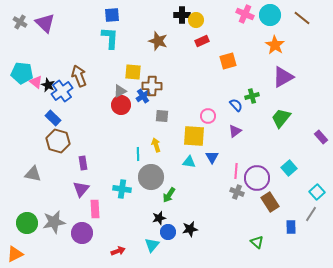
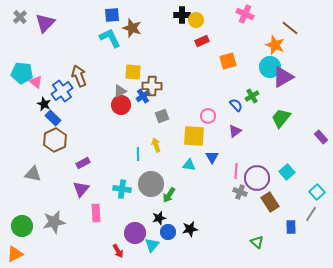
cyan circle at (270, 15): moved 52 px down
brown line at (302, 18): moved 12 px left, 10 px down
gray cross at (20, 22): moved 5 px up; rotated 16 degrees clockwise
purple triangle at (45, 23): rotated 30 degrees clockwise
cyan L-shape at (110, 38): rotated 30 degrees counterclockwise
brown star at (158, 41): moved 26 px left, 13 px up
orange star at (275, 45): rotated 12 degrees counterclockwise
black star at (48, 85): moved 4 px left, 19 px down
green cross at (252, 96): rotated 16 degrees counterclockwise
gray square at (162, 116): rotated 24 degrees counterclockwise
brown hexagon at (58, 141): moved 3 px left, 1 px up; rotated 20 degrees clockwise
cyan triangle at (189, 162): moved 3 px down
purple rectangle at (83, 163): rotated 72 degrees clockwise
cyan square at (289, 168): moved 2 px left, 4 px down
gray circle at (151, 177): moved 7 px down
gray cross at (237, 192): moved 3 px right
pink rectangle at (95, 209): moved 1 px right, 4 px down
green circle at (27, 223): moved 5 px left, 3 px down
purple circle at (82, 233): moved 53 px right
red arrow at (118, 251): rotated 80 degrees clockwise
